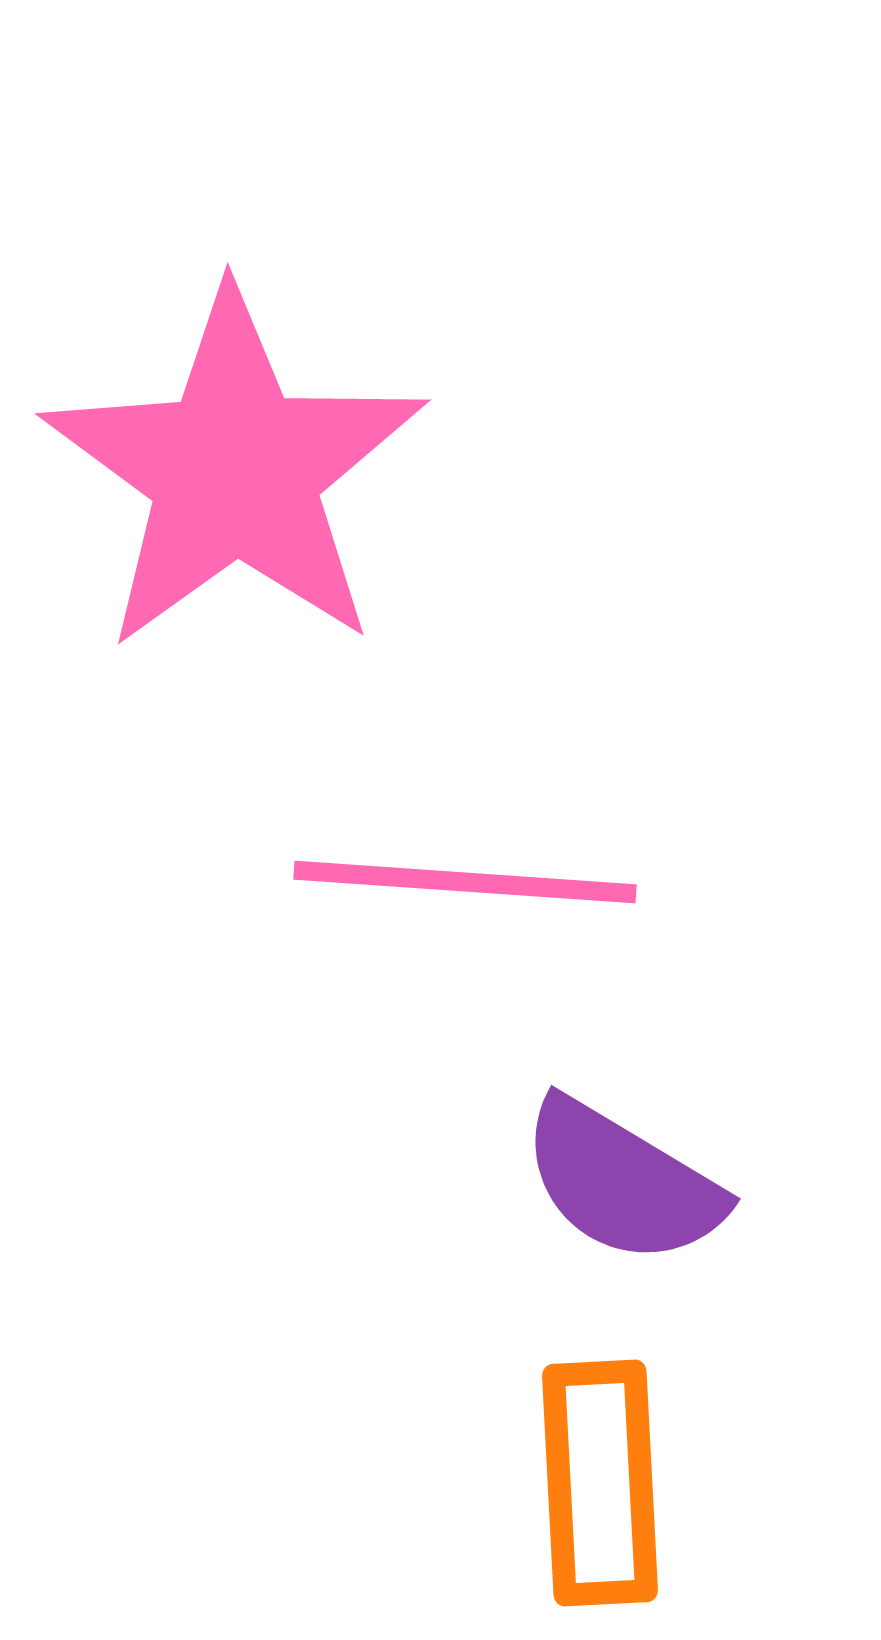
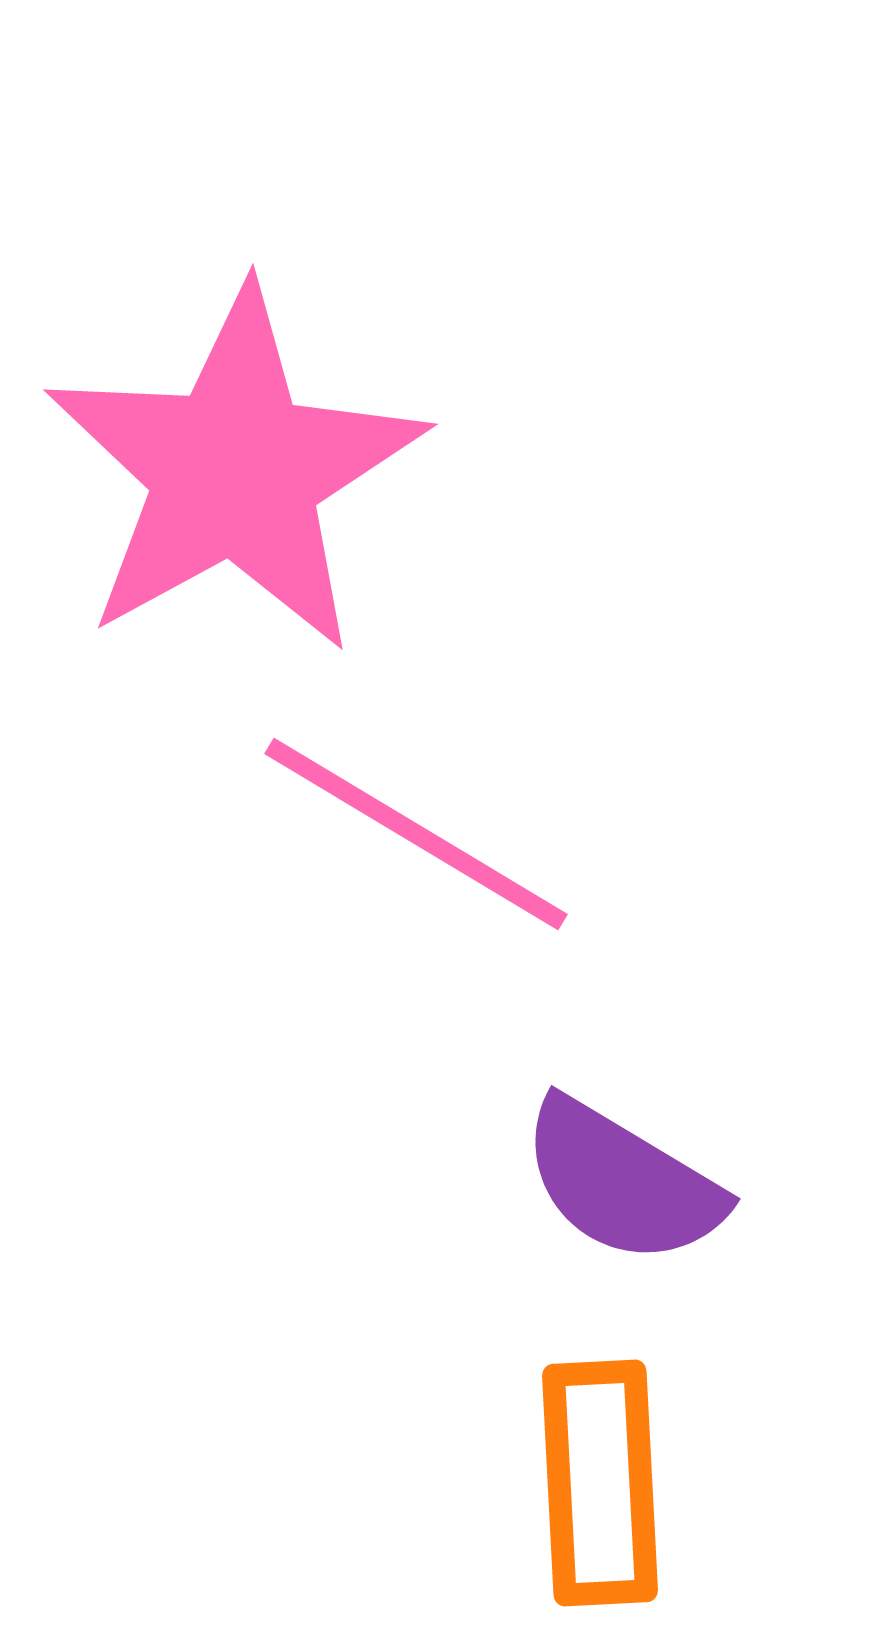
pink star: rotated 7 degrees clockwise
pink line: moved 49 px left, 48 px up; rotated 27 degrees clockwise
